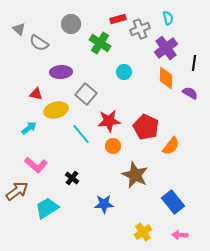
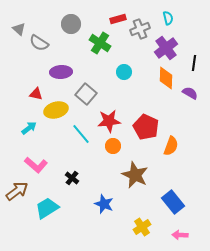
orange semicircle: rotated 18 degrees counterclockwise
blue star: rotated 24 degrees clockwise
yellow cross: moved 1 px left, 5 px up
